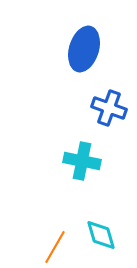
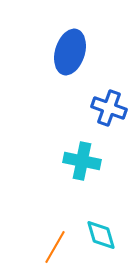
blue ellipse: moved 14 px left, 3 px down
